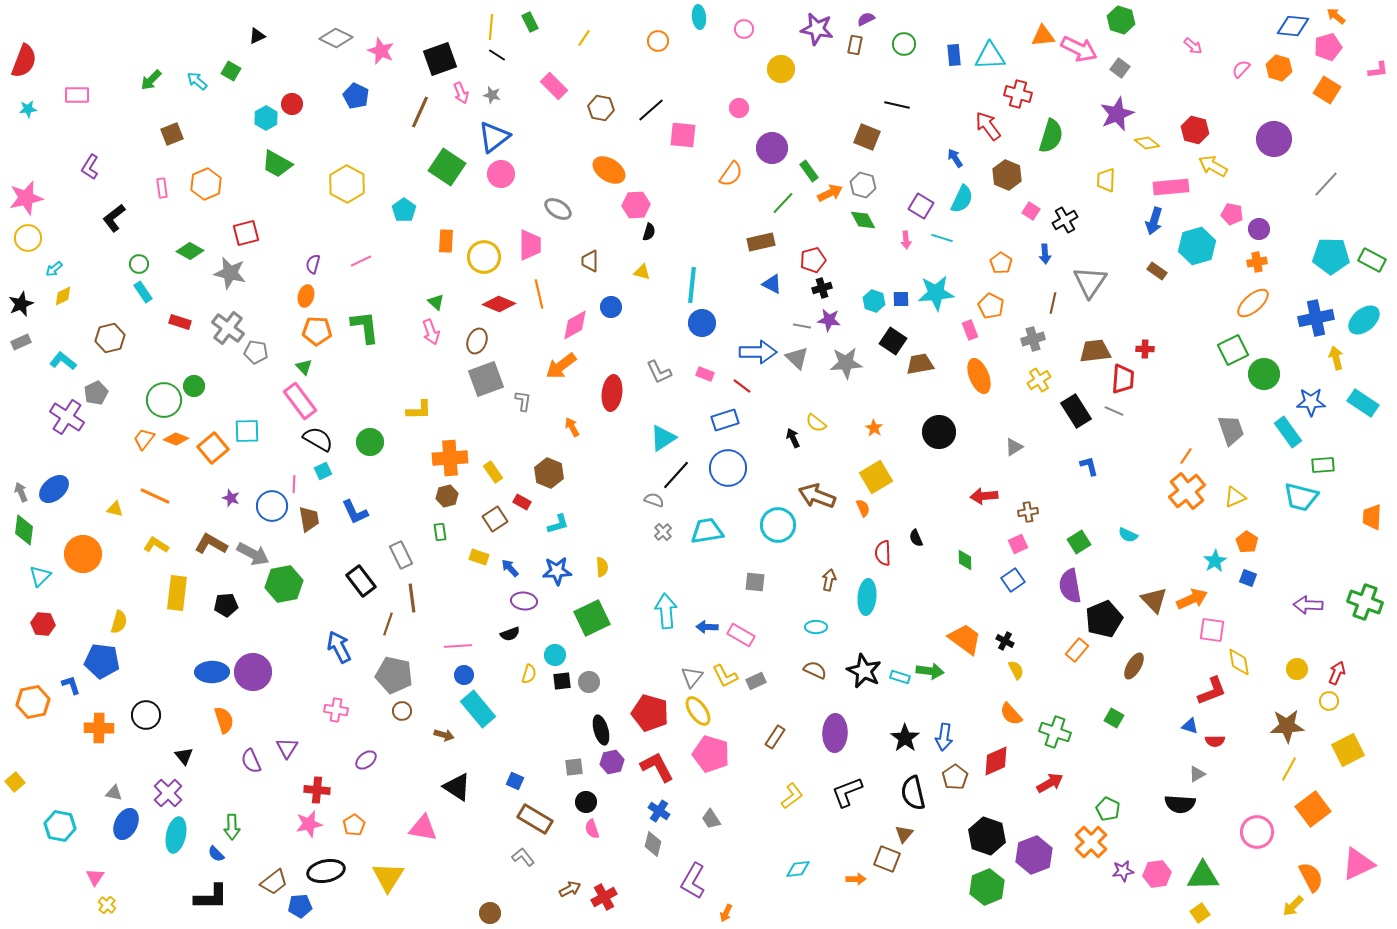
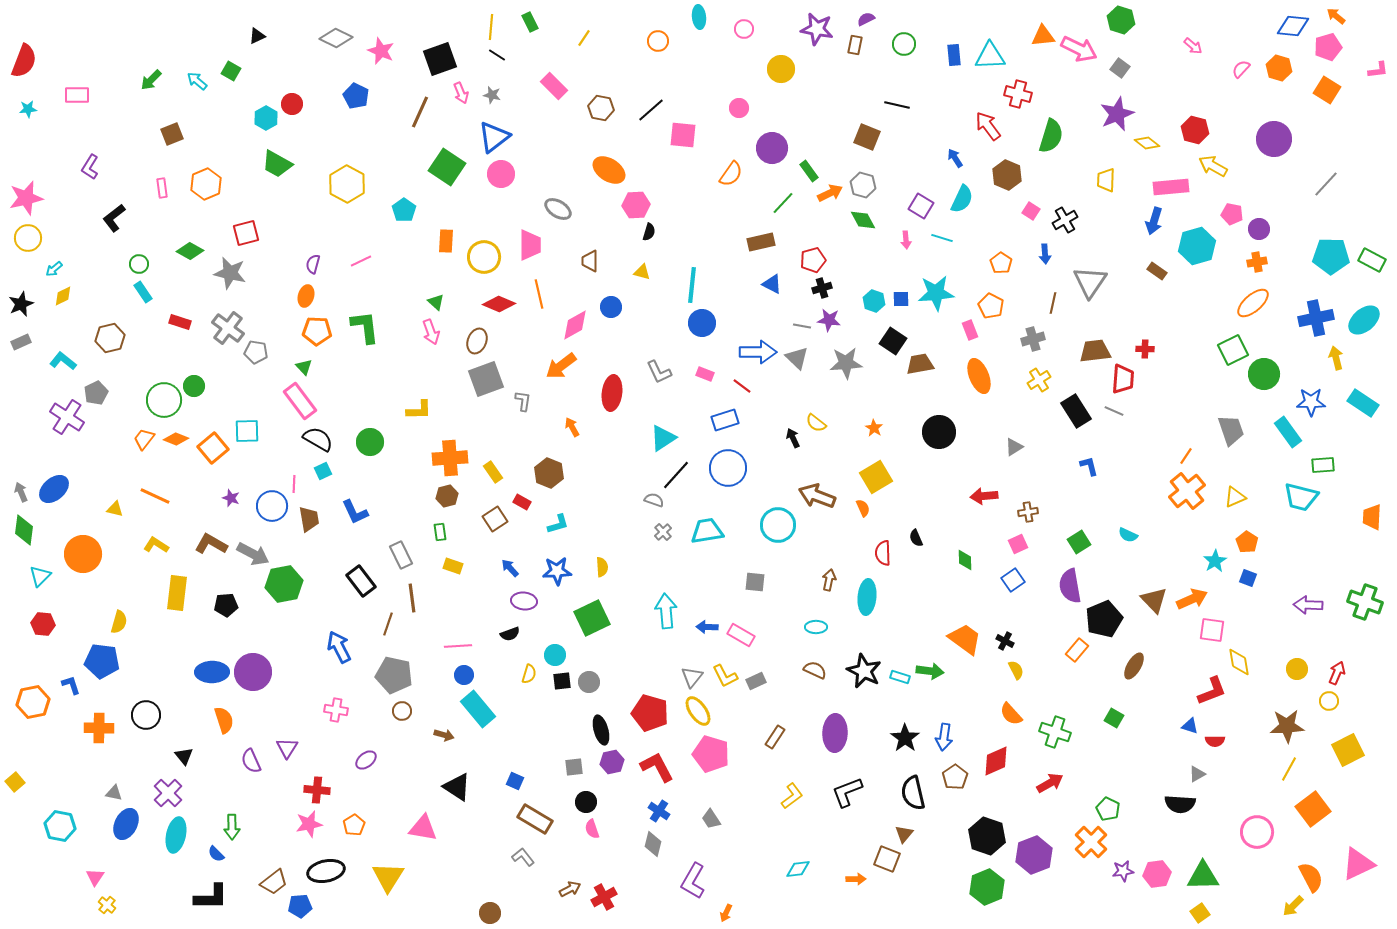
yellow rectangle at (479, 557): moved 26 px left, 9 px down
